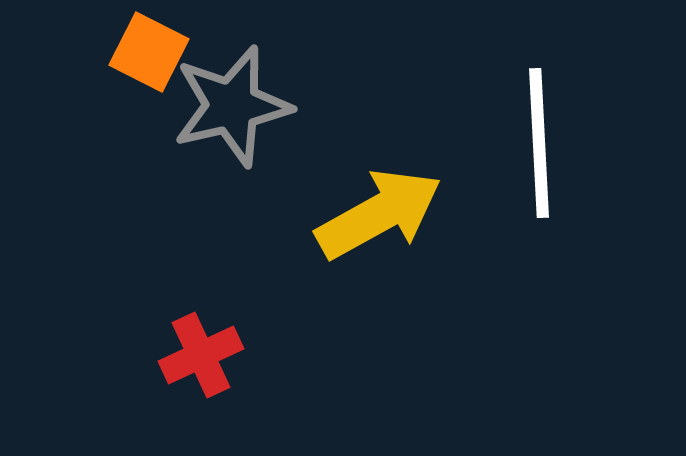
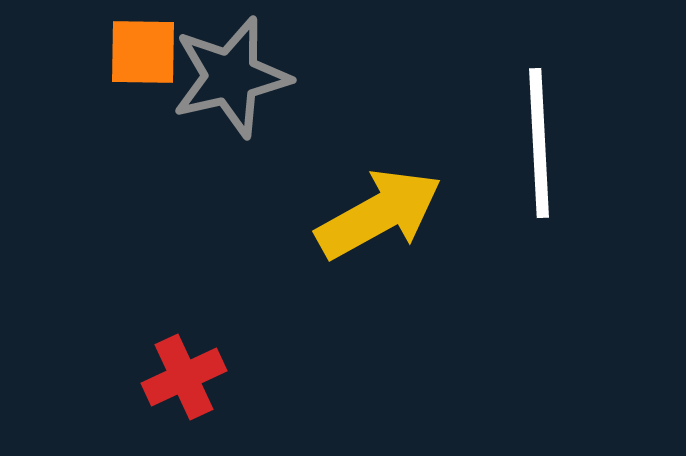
orange square: moved 6 px left; rotated 26 degrees counterclockwise
gray star: moved 1 px left, 29 px up
red cross: moved 17 px left, 22 px down
